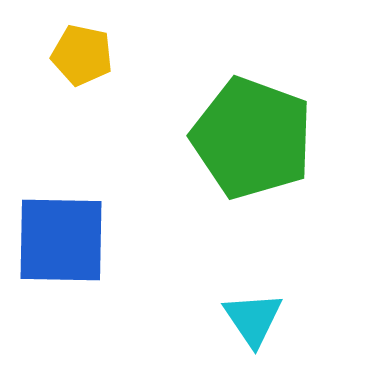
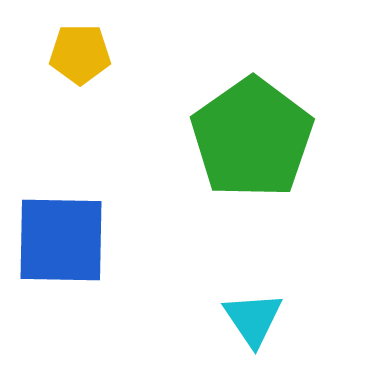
yellow pentagon: moved 2 px left, 1 px up; rotated 12 degrees counterclockwise
green pentagon: rotated 17 degrees clockwise
